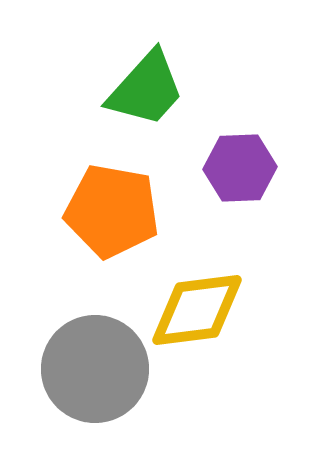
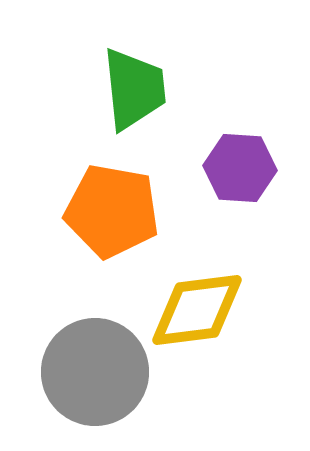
green trapezoid: moved 12 px left; rotated 48 degrees counterclockwise
purple hexagon: rotated 6 degrees clockwise
gray circle: moved 3 px down
